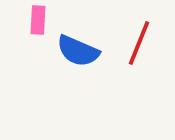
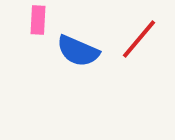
red line: moved 4 px up; rotated 18 degrees clockwise
